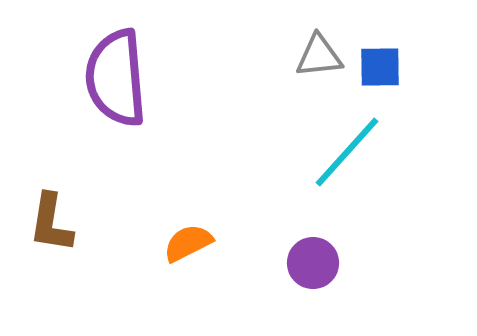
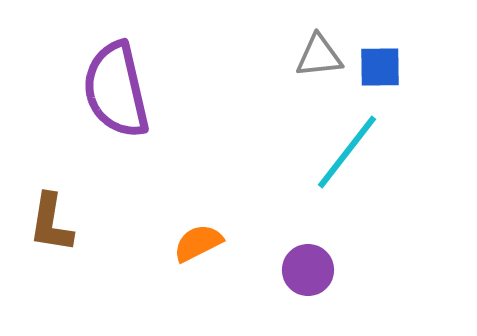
purple semicircle: moved 12 px down; rotated 8 degrees counterclockwise
cyan line: rotated 4 degrees counterclockwise
orange semicircle: moved 10 px right
purple circle: moved 5 px left, 7 px down
